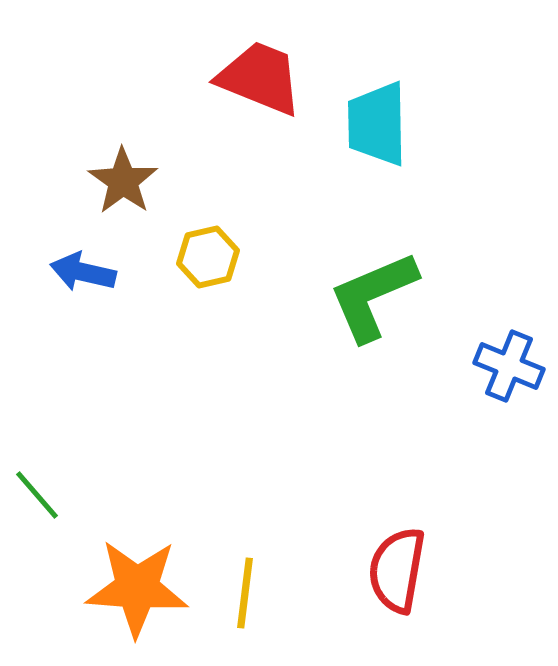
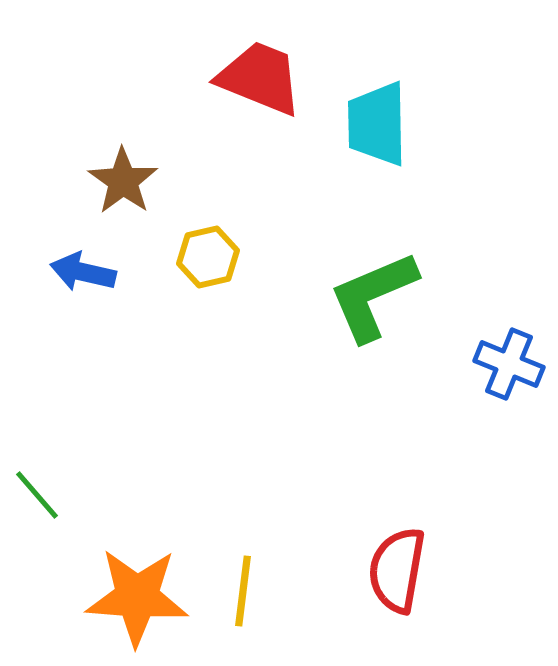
blue cross: moved 2 px up
orange star: moved 9 px down
yellow line: moved 2 px left, 2 px up
